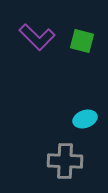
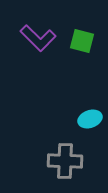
purple L-shape: moved 1 px right, 1 px down
cyan ellipse: moved 5 px right
